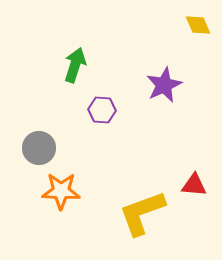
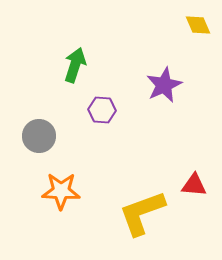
gray circle: moved 12 px up
